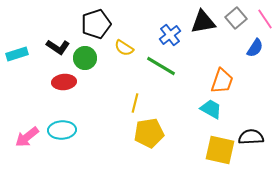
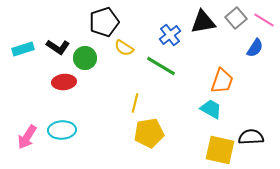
pink line: moved 1 px left, 1 px down; rotated 25 degrees counterclockwise
black pentagon: moved 8 px right, 2 px up
cyan rectangle: moved 6 px right, 5 px up
pink arrow: rotated 20 degrees counterclockwise
